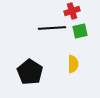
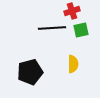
green square: moved 1 px right, 1 px up
black pentagon: rotated 25 degrees clockwise
